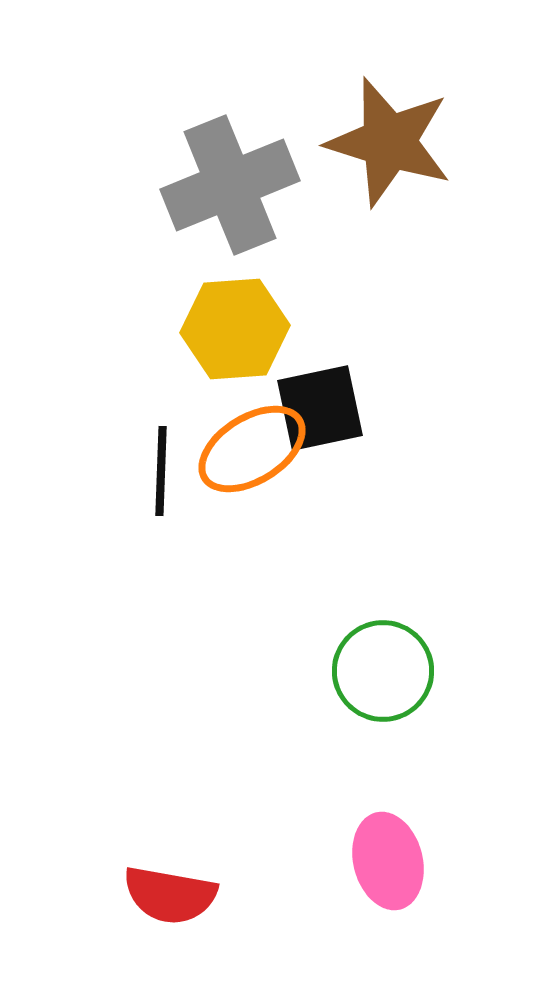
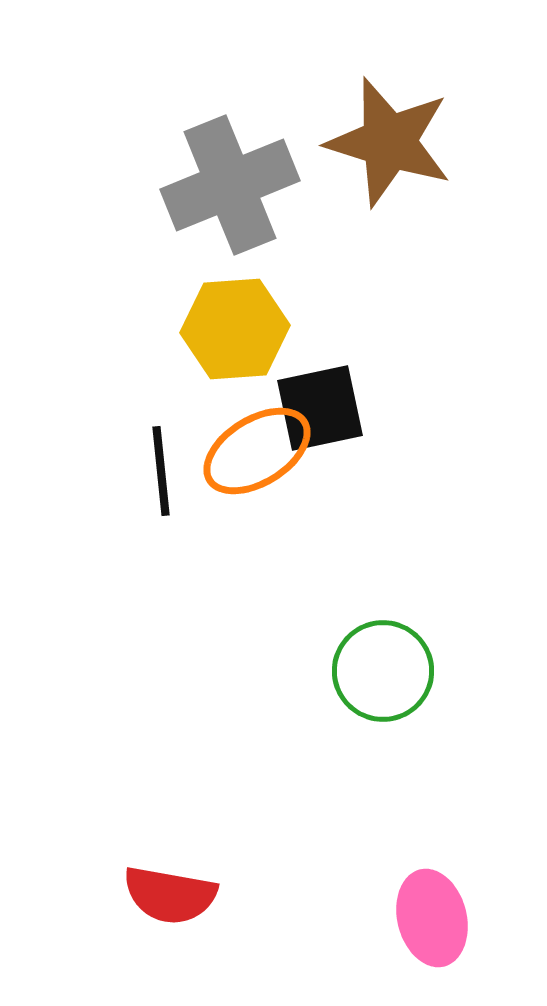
orange ellipse: moved 5 px right, 2 px down
black line: rotated 8 degrees counterclockwise
pink ellipse: moved 44 px right, 57 px down
